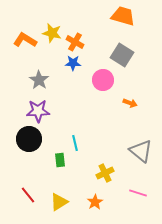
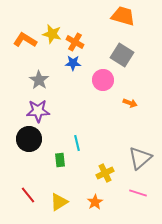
yellow star: moved 1 px down
cyan line: moved 2 px right
gray triangle: moved 1 px left, 7 px down; rotated 40 degrees clockwise
